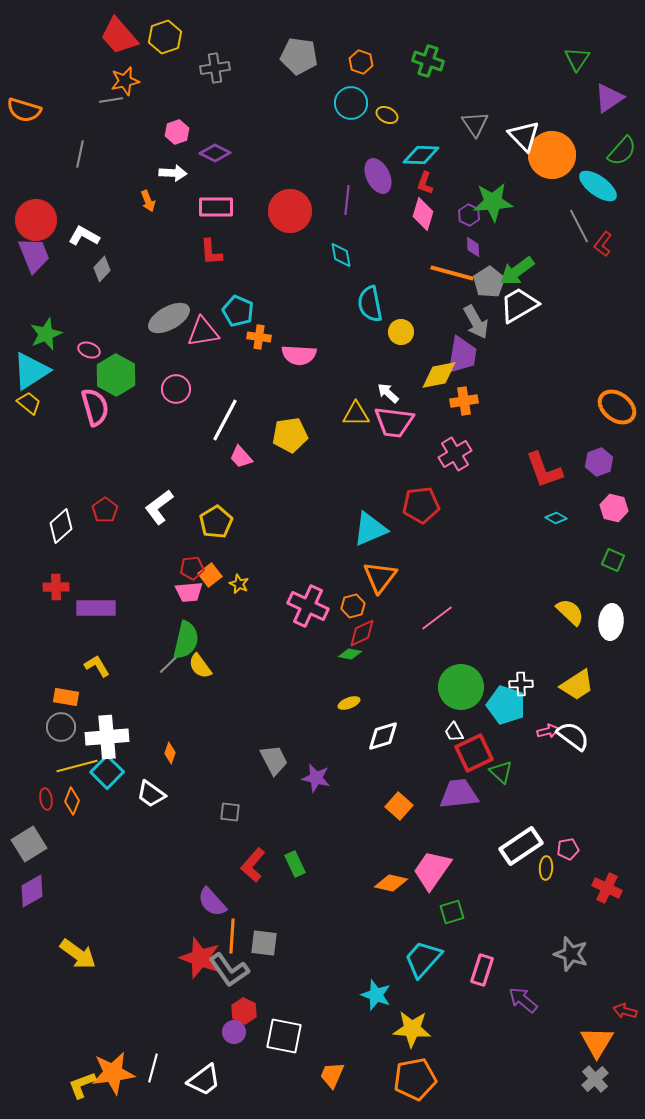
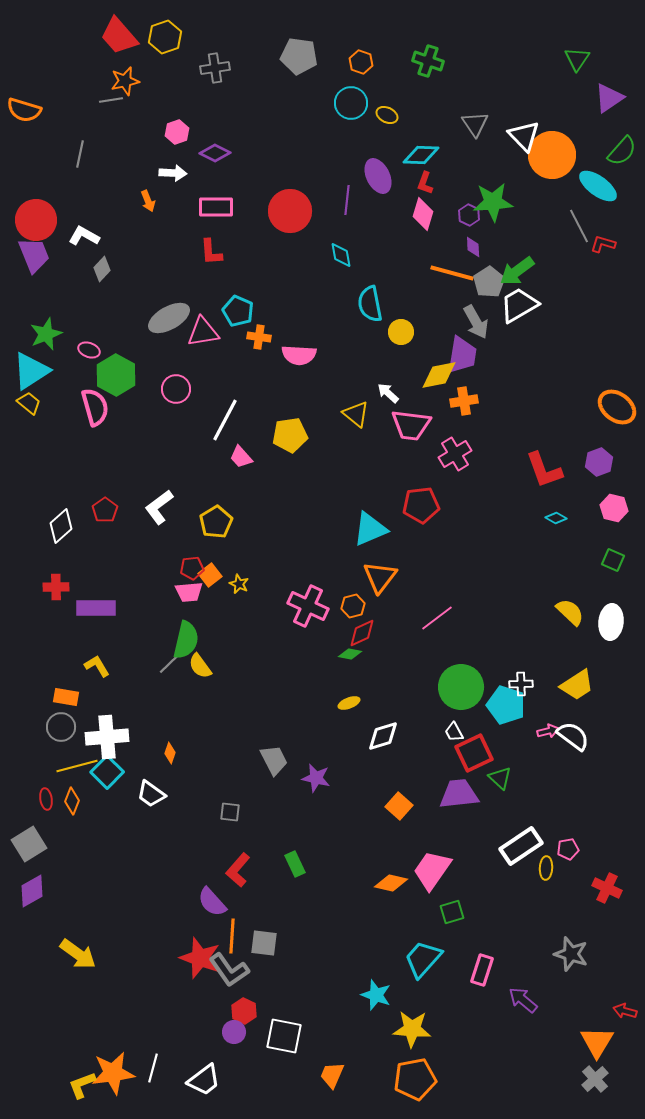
red L-shape at (603, 244): rotated 70 degrees clockwise
yellow triangle at (356, 414): rotated 40 degrees clockwise
pink trapezoid at (394, 422): moved 17 px right, 3 px down
green triangle at (501, 772): moved 1 px left, 6 px down
red L-shape at (253, 865): moved 15 px left, 5 px down
